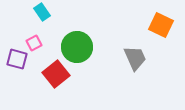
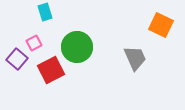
cyan rectangle: moved 3 px right; rotated 18 degrees clockwise
purple square: rotated 25 degrees clockwise
red square: moved 5 px left, 4 px up; rotated 12 degrees clockwise
